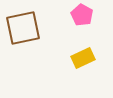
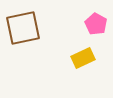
pink pentagon: moved 14 px right, 9 px down
